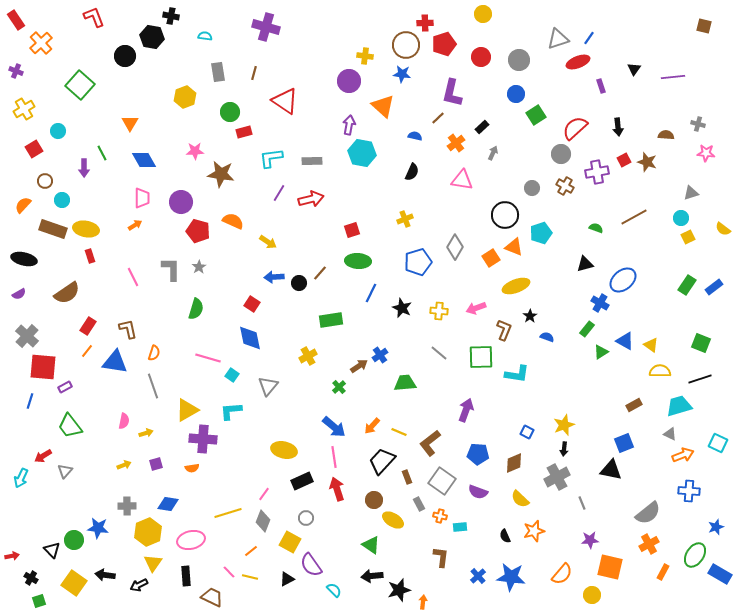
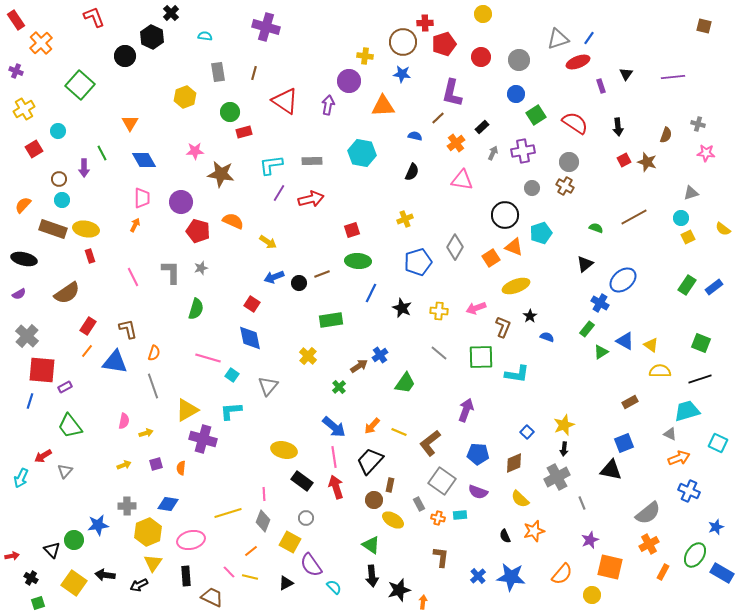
black cross at (171, 16): moved 3 px up; rotated 35 degrees clockwise
black hexagon at (152, 37): rotated 15 degrees clockwise
brown circle at (406, 45): moved 3 px left, 3 px up
black triangle at (634, 69): moved 8 px left, 5 px down
orange triangle at (383, 106): rotated 45 degrees counterclockwise
purple arrow at (349, 125): moved 21 px left, 20 px up
red semicircle at (575, 128): moved 5 px up; rotated 76 degrees clockwise
brown semicircle at (666, 135): rotated 105 degrees clockwise
gray circle at (561, 154): moved 8 px right, 8 px down
cyan L-shape at (271, 158): moved 7 px down
purple cross at (597, 172): moved 74 px left, 21 px up
brown circle at (45, 181): moved 14 px right, 2 px up
orange arrow at (135, 225): rotated 32 degrees counterclockwise
black triangle at (585, 264): rotated 24 degrees counterclockwise
gray star at (199, 267): moved 2 px right, 1 px down; rotated 16 degrees clockwise
gray L-shape at (171, 269): moved 3 px down
brown line at (320, 273): moved 2 px right, 1 px down; rotated 28 degrees clockwise
blue arrow at (274, 277): rotated 18 degrees counterclockwise
brown L-shape at (504, 330): moved 1 px left, 3 px up
yellow cross at (308, 356): rotated 18 degrees counterclockwise
red square at (43, 367): moved 1 px left, 3 px down
green trapezoid at (405, 383): rotated 130 degrees clockwise
brown rectangle at (634, 405): moved 4 px left, 3 px up
cyan trapezoid at (679, 406): moved 8 px right, 5 px down
blue square at (527, 432): rotated 16 degrees clockwise
purple cross at (203, 439): rotated 12 degrees clockwise
orange arrow at (683, 455): moved 4 px left, 3 px down
black trapezoid at (382, 461): moved 12 px left
orange semicircle at (192, 468): moved 11 px left; rotated 104 degrees clockwise
brown rectangle at (407, 477): moved 17 px left, 8 px down; rotated 32 degrees clockwise
black rectangle at (302, 481): rotated 60 degrees clockwise
red arrow at (337, 489): moved 1 px left, 2 px up
blue cross at (689, 491): rotated 20 degrees clockwise
pink line at (264, 494): rotated 40 degrees counterclockwise
orange cross at (440, 516): moved 2 px left, 2 px down
cyan rectangle at (460, 527): moved 12 px up
blue star at (98, 528): moved 3 px up; rotated 15 degrees counterclockwise
purple star at (590, 540): rotated 18 degrees counterclockwise
blue rectangle at (720, 574): moved 2 px right, 1 px up
black arrow at (372, 576): rotated 90 degrees counterclockwise
black triangle at (287, 579): moved 1 px left, 4 px down
cyan semicircle at (334, 590): moved 3 px up
green square at (39, 601): moved 1 px left, 2 px down
